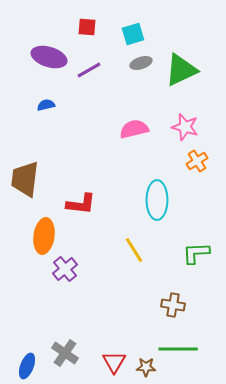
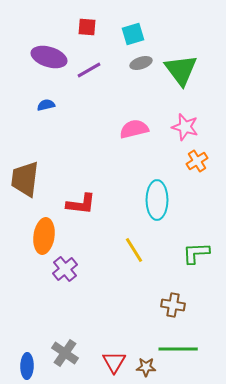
green triangle: rotated 42 degrees counterclockwise
blue ellipse: rotated 20 degrees counterclockwise
